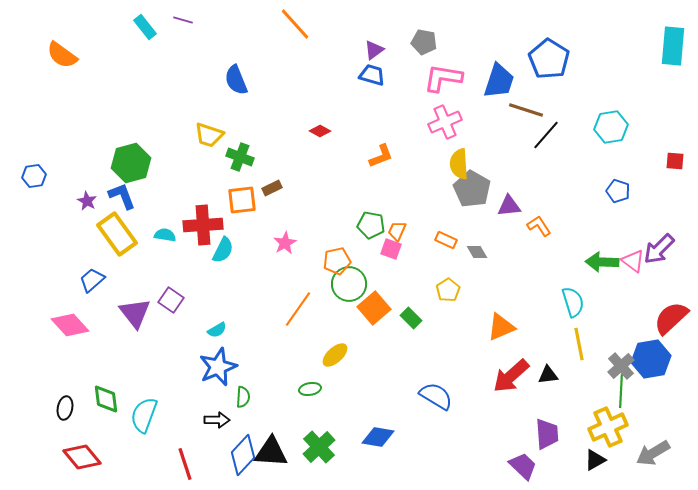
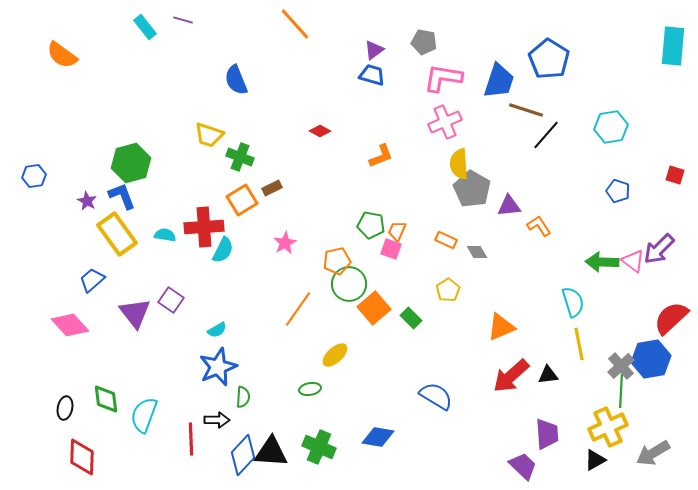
red square at (675, 161): moved 14 px down; rotated 12 degrees clockwise
orange square at (242, 200): rotated 24 degrees counterclockwise
red cross at (203, 225): moved 1 px right, 2 px down
green cross at (319, 447): rotated 24 degrees counterclockwise
red diamond at (82, 457): rotated 42 degrees clockwise
red line at (185, 464): moved 6 px right, 25 px up; rotated 16 degrees clockwise
